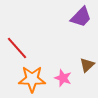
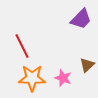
purple trapezoid: moved 2 px down
red line: moved 5 px right, 2 px up; rotated 15 degrees clockwise
orange star: moved 1 px up
